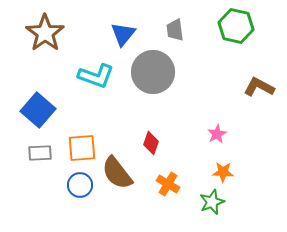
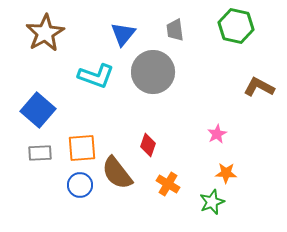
brown star: rotated 6 degrees clockwise
red diamond: moved 3 px left, 2 px down
orange star: moved 3 px right, 1 px down
